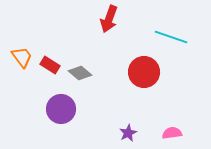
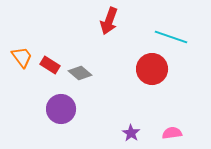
red arrow: moved 2 px down
red circle: moved 8 px right, 3 px up
purple star: moved 3 px right; rotated 12 degrees counterclockwise
